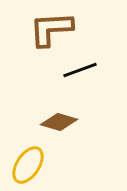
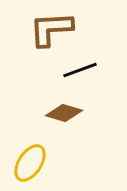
brown diamond: moved 5 px right, 9 px up
yellow ellipse: moved 2 px right, 2 px up
